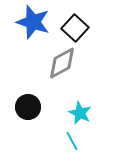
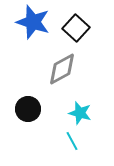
black square: moved 1 px right
gray diamond: moved 6 px down
black circle: moved 2 px down
cyan star: rotated 10 degrees counterclockwise
